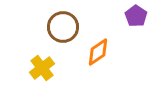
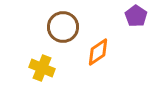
yellow cross: rotated 30 degrees counterclockwise
